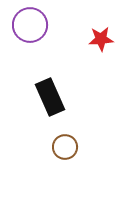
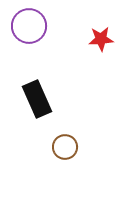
purple circle: moved 1 px left, 1 px down
black rectangle: moved 13 px left, 2 px down
